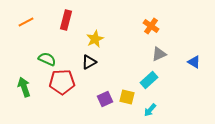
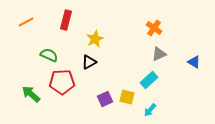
orange cross: moved 3 px right, 2 px down
green semicircle: moved 2 px right, 4 px up
green arrow: moved 7 px right, 7 px down; rotated 30 degrees counterclockwise
